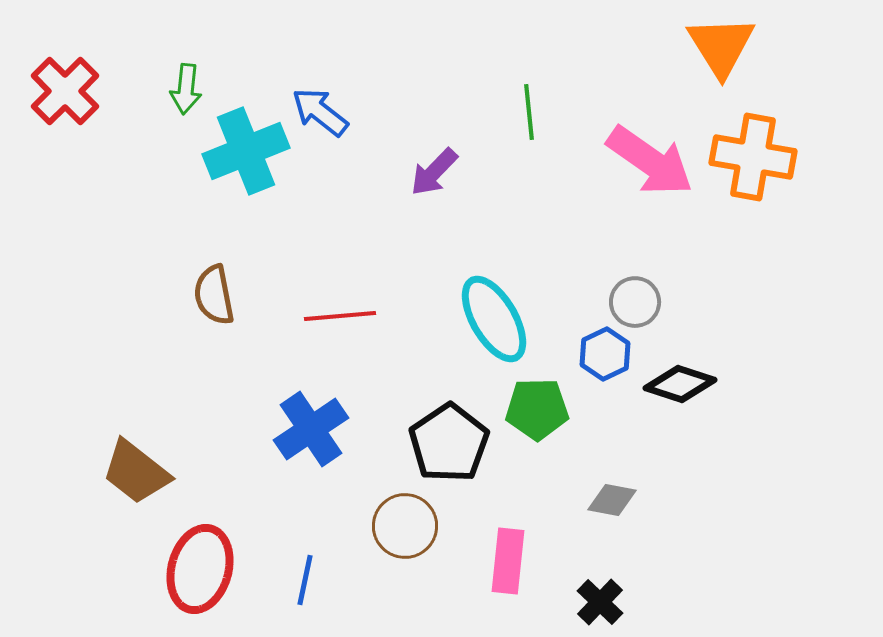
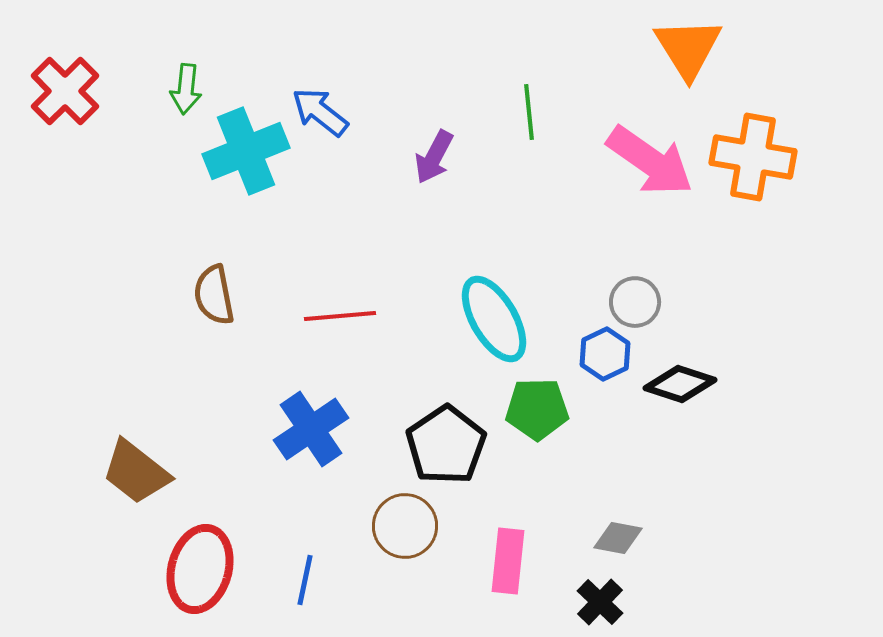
orange triangle: moved 33 px left, 2 px down
purple arrow: moved 15 px up; rotated 16 degrees counterclockwise
black pentagon: moved 3 px left, 2 px down
gray diamond: moved 6 px right, 38 px down
